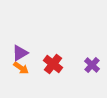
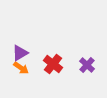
purple cross: moved 5 px left
